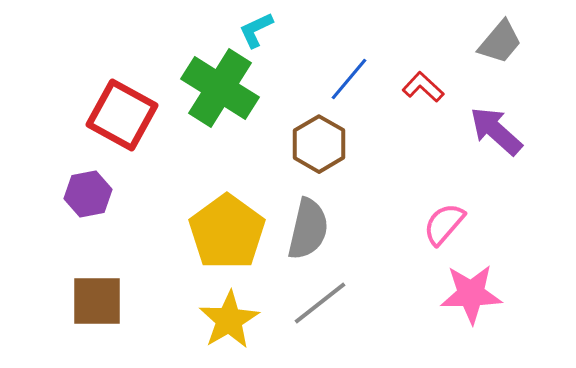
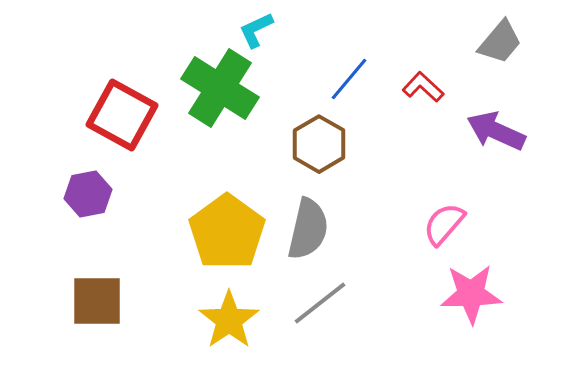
purple arrow: rotated 18 degrees counterclockwise
yellow star: rotated 4 degrees counterclockwise
